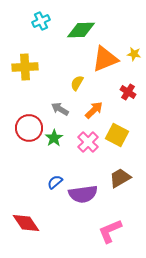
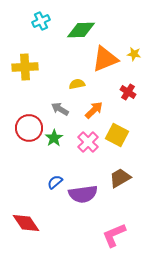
yellow semicircle: moved 1 px down; rotated 49 degrees clockwise
pink L-shape: moved 4 px right, 4 px down
